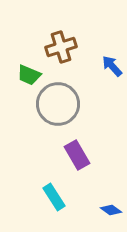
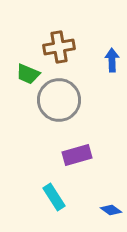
brown cross: moved 2 px left; rotated 8 degrees clockwise
blue arrow: moved 6 px up; rotated 40 degrees clockwise
green trapezoid: moved 1 px left, 1 px up
gray circle: moved 1 px right, 4 px up
purple rectangle: rotated 76 degrees counterclockwise
